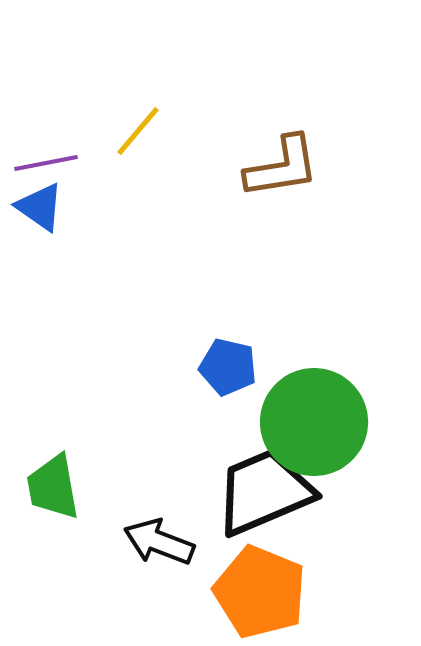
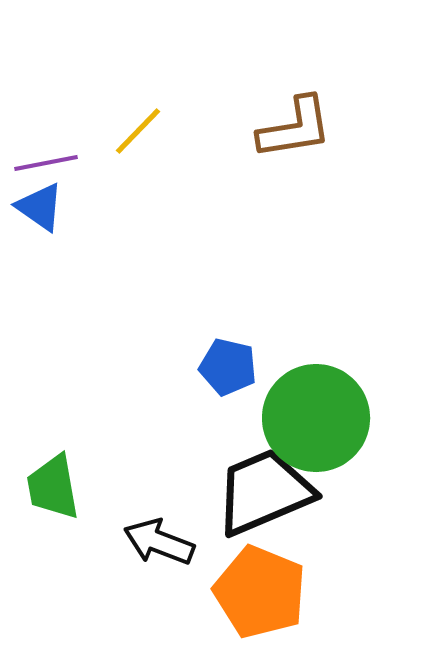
yellow line: rotated 4 degrees clockwise
brown L-shape: moved 13 px right, 39 px up
green circle: moved 2 px right, 4 px up
